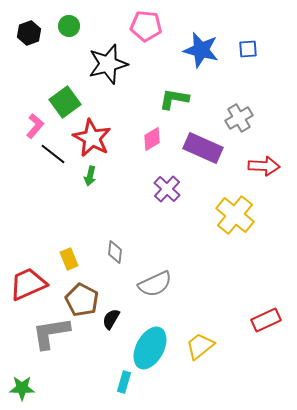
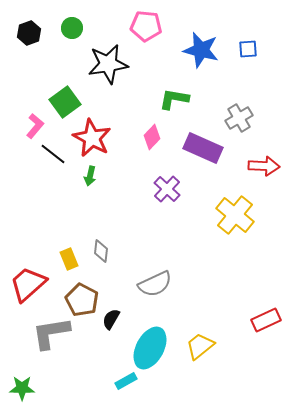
green circle: moved 3 px right, 2 px down
black star: rotated 6 degrees clockwise
pink diamond: moved 2 px up; rotated 15 degrees counterclockwise
gray diamond: moved 14 px left, 1 px up
red trapezoid: rotated 18 degrees counterclockwise
cyan rectangle: moved 2 px right, 1 px up; rotated 45 degrees clockwise
